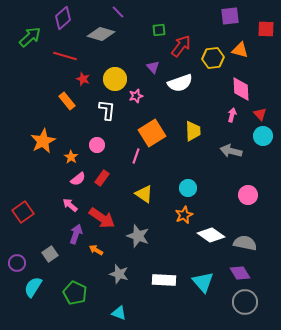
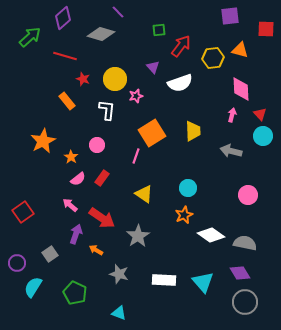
gray star at (138, 236): rotated 20 degrees clockwise
